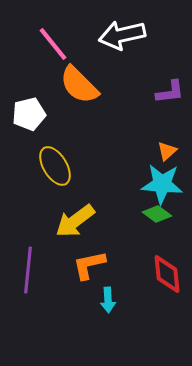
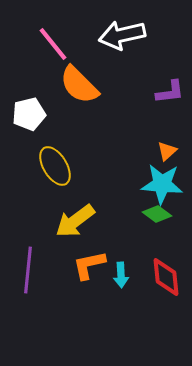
red diamond: moved 1 px left, 3 px down
cyan arrow: moved 13 px right, 25 px up
